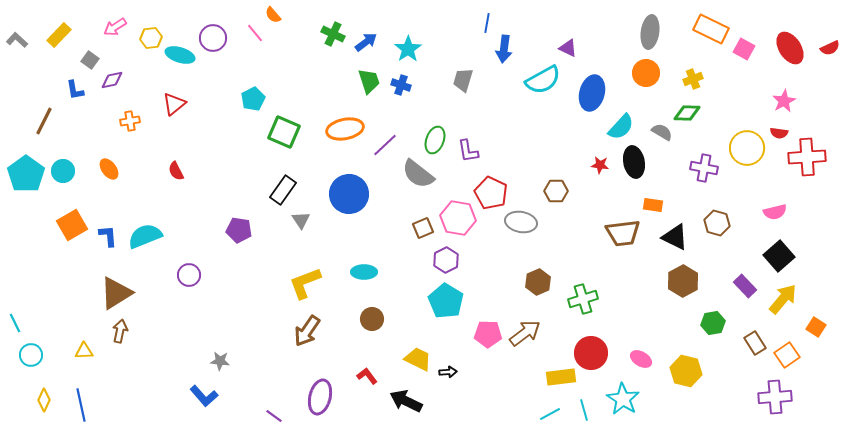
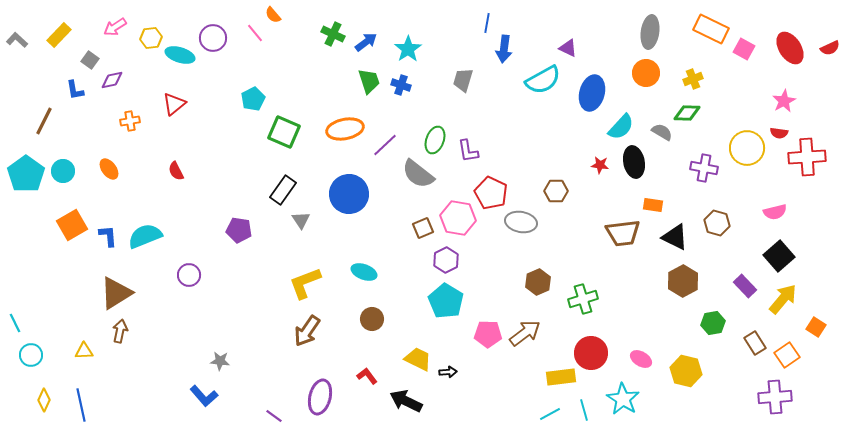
cyan ellipse at (364, 272): rotated 20 degrees clockwise
